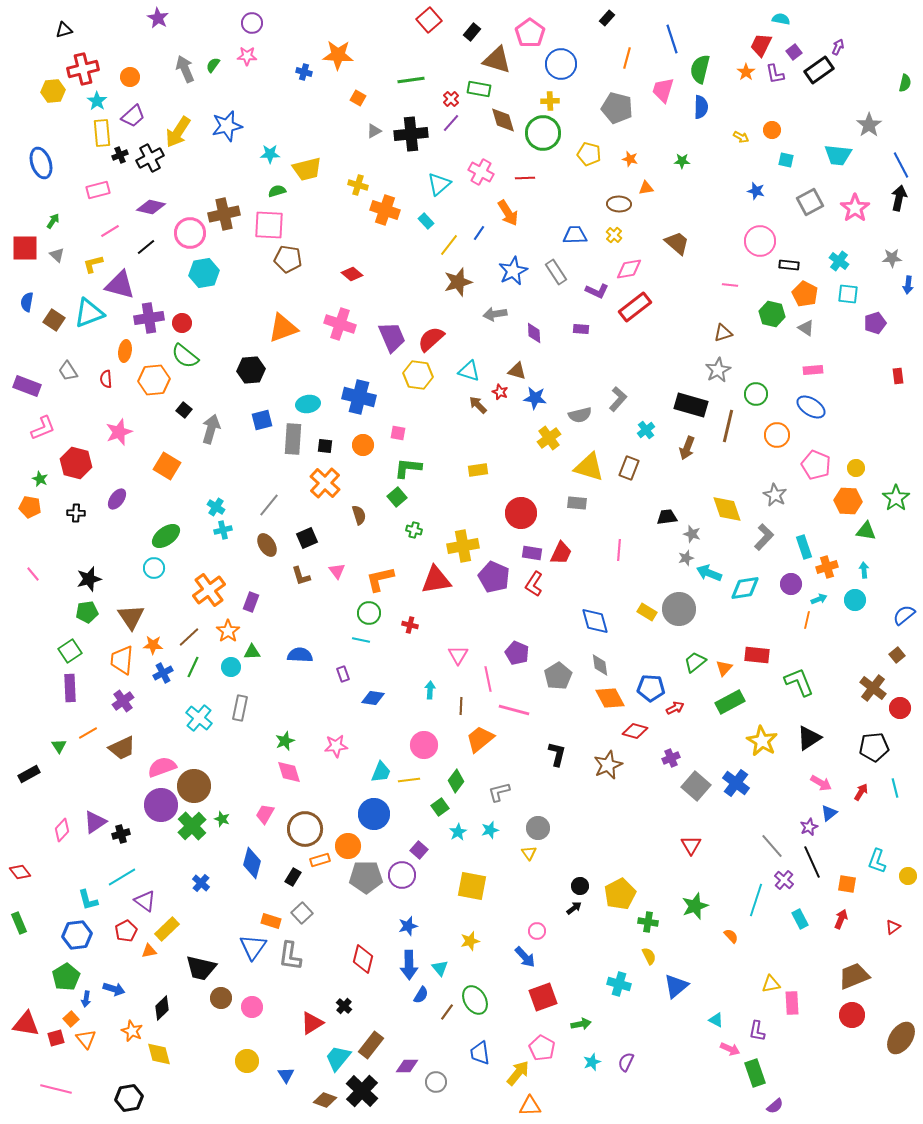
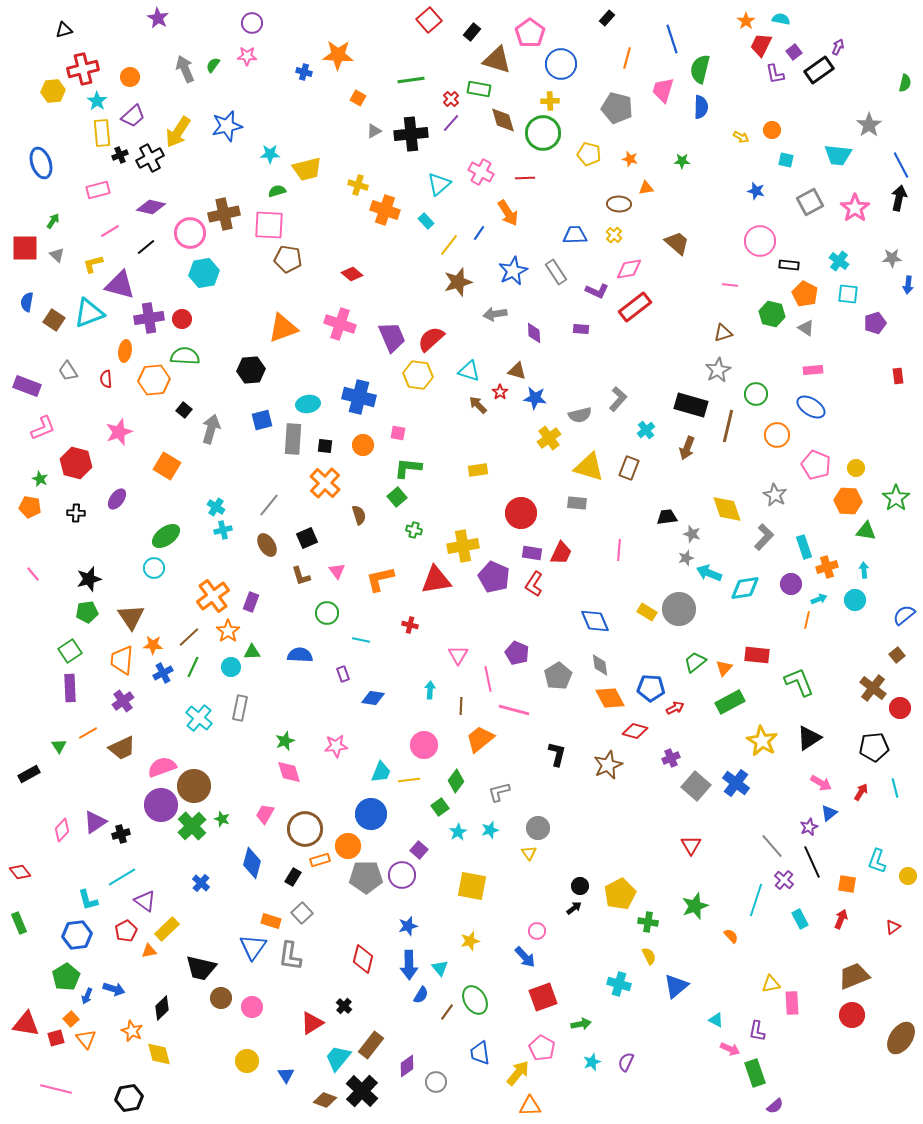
orange star at (746, 72): moved 51 px up
red circle at (182, 323): moved 4 px up
green semicircle at (185, 356): rotated 144 degrees clockwise
red star at (500, 392): rotated 14 degrees clockwise
orange cross at (209, 590): moved 4 px right, 6 px down
green circle at (369, 613): moved 42 px left
blue diamond at (595, 621): rotated 8 degrees counterclockwise
blue circle at (374, 814): moved 3 px left
blue arrow at (86, 999): moved 1 px right, 3 px up; rotated 14 degrees clockwise
purple diamond at (407, 1066): rotated 35 degrees counterclockwise
